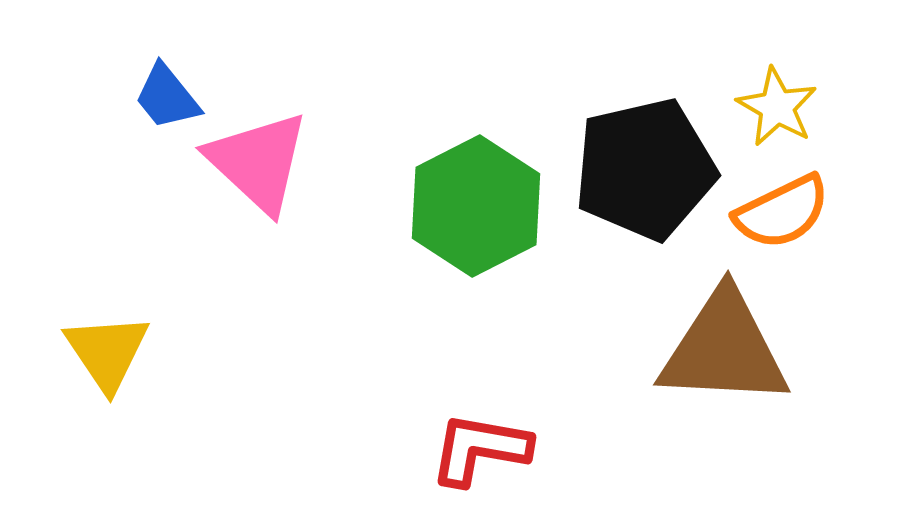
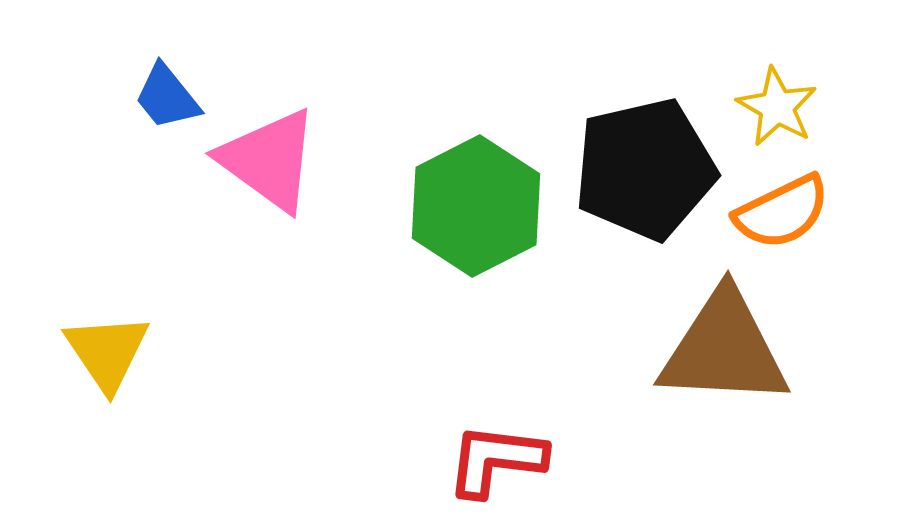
pink triangle: moved 11 px right, 2 px up; rotated 7 degrees counterclockwise
red L-shape: moved 16 px right, 11 px down; rotated 3 degrees counterclockwise
